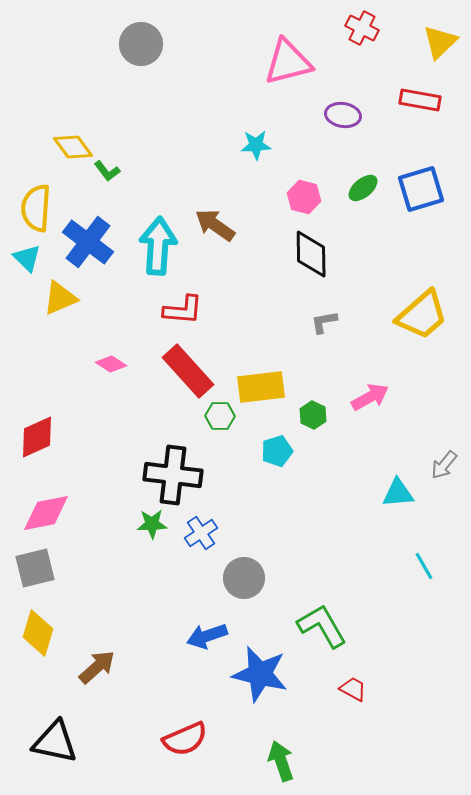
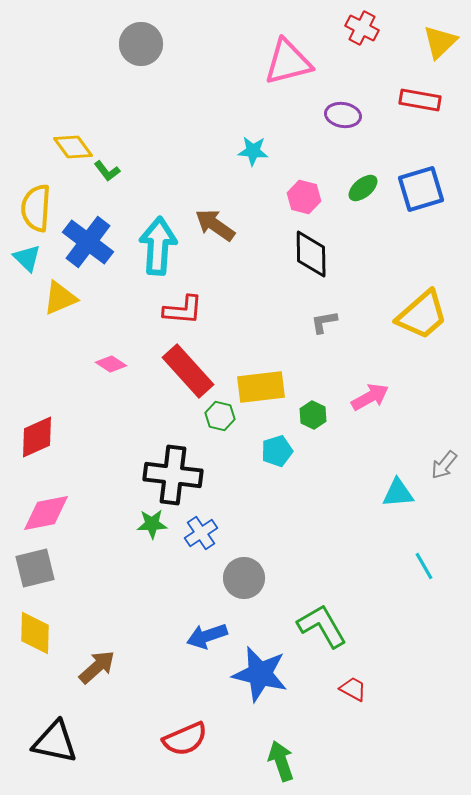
cyan star at (256, 145): moved 3 px left, 6 px down; rotated 8 degrees clockwise
green hexagon at (220, 416): rotated 12 degrees clockwise
yellow diamond at (38, 633): moved 3 px left; rotated 15 degrees counterclockwise
